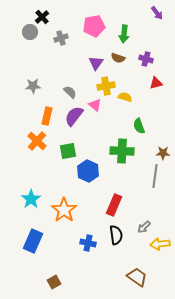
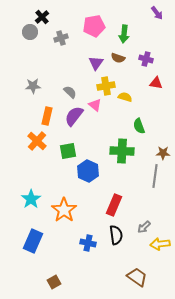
red triangle: rotated 24 degrees clockwise
